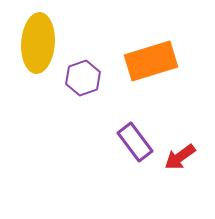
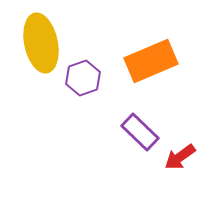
yellow ellipse: moved 3 px right; rotated 16 degrees counterclockwise
orange rectangle: rotated 6 degrees counterclockwise
purple rectangle: moved 5 px right, 10 px up; rotated 9 degrees counterclockwise
